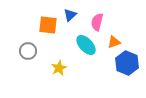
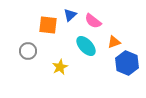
pink semicircle: moved 4 px left, 1 px up; rotated 66 degrees counterclockwise
cyan ellipse: moved 1 px down
yellow star: moved 1 px right, 1 px up
